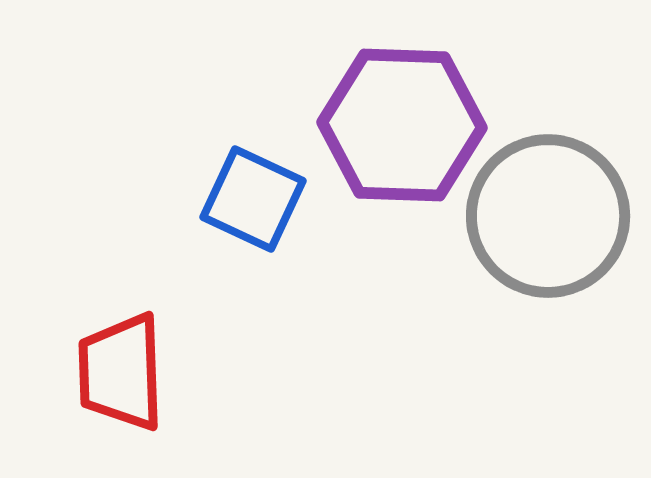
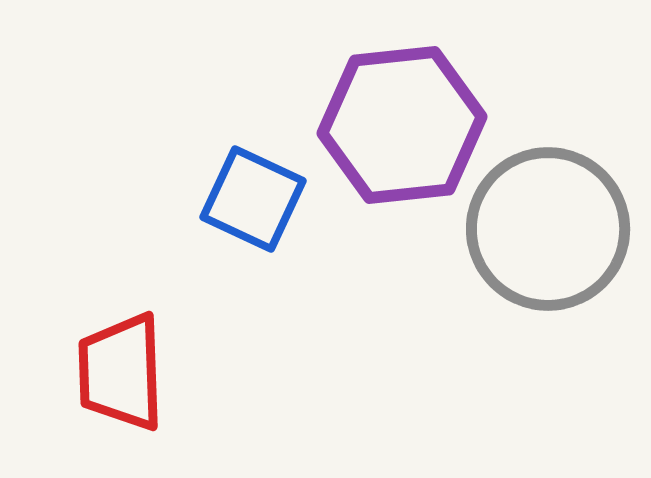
purple hexagon: rotated 8 degrees counterclockwise
gray circle: moved 13 px down
